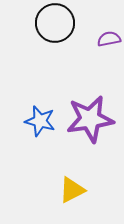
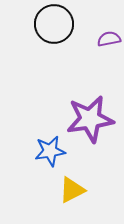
black circle: moved 1 px left, 1 px down
blue star: moved 10 px right, 30 px down; rotated 24 degrees counterclockwise
